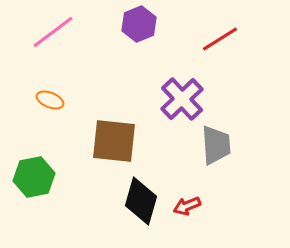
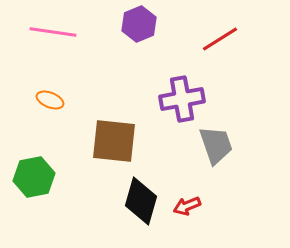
pink line: rotated 45 degrees clockwise
purple cross: rotated 33 degrees clockwise
gray trapezoid: rotated 15 degrees counterclockwise
